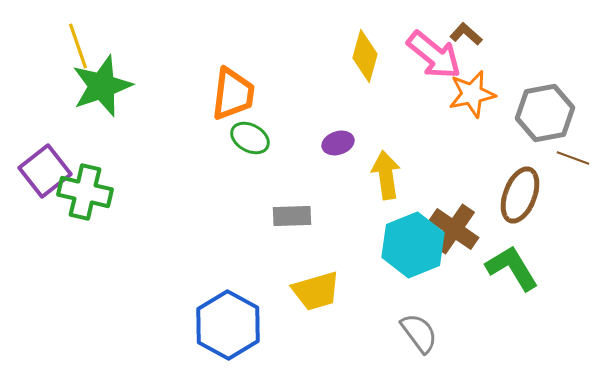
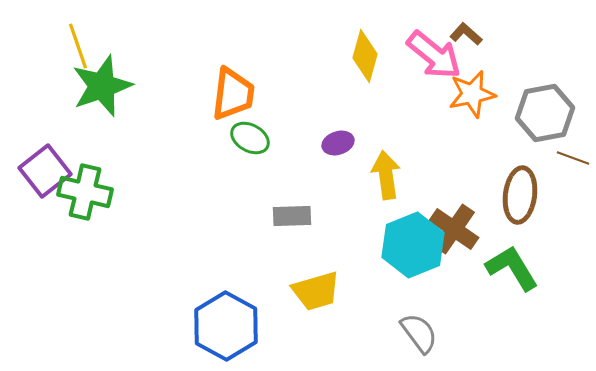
brown ellipse: rotated 14 degrees counterclockwise
blue hexagon: moved 2 px left, 1 px down
